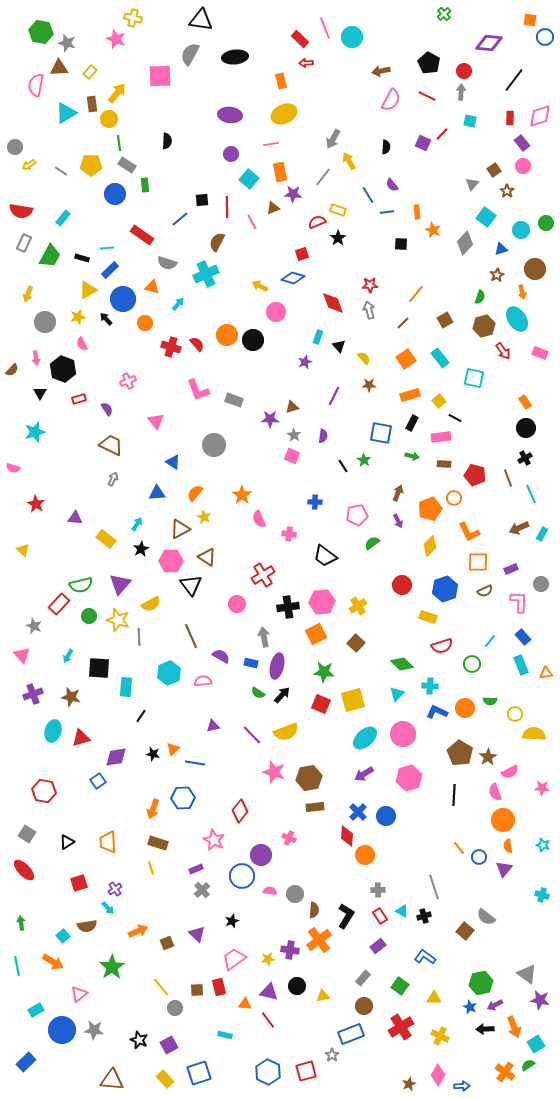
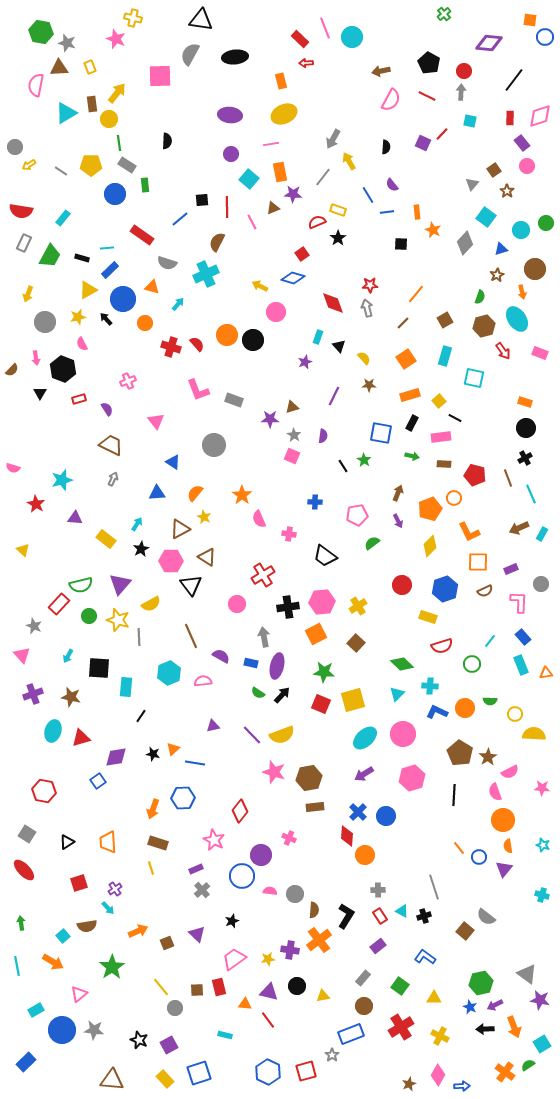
yellow rectangle at (90, 72): moved 5 px up; rotated 64 degrees counterclockwise
pink circle at (523, 166): moved 4 px right
red square at (302, 254): rotated 16 degrees counterclockwise
gray arrow at (369, 310): moved 2 px left, 2 px up
cyan rectangle at (440, 358): moved 5 px right, 2 px up; rotated 54 degrees clockwise
orange rectangle at (525, 402): rotated 40 degrees counterclockwise
cyan star at (35, 432): moved 27 px right, 48 px down
yellow semicircle at (286, 732): moved 4 px left, 3 px down
pink hexagon at (409, 778): moved 3 px right
cyan square at (536, 1044): moved 6 px right
